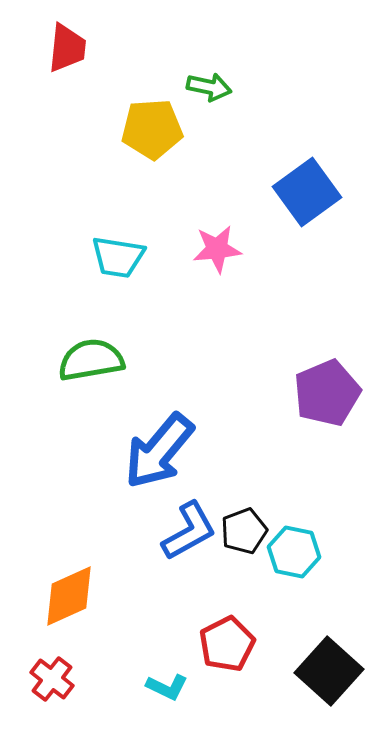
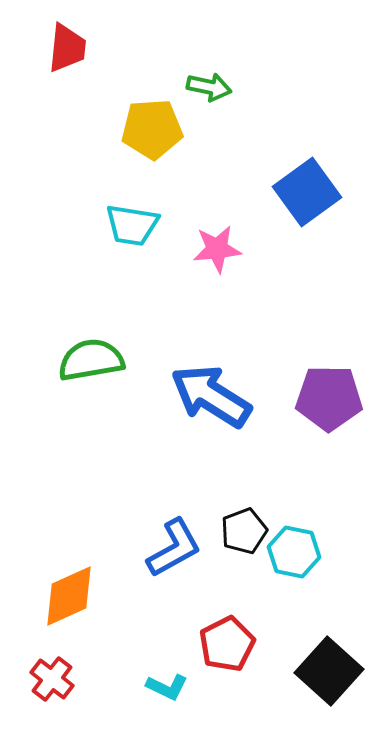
cyan trapezoid: moved 14 px right, 32 px up
purple pentagon: moved 2 px right, 5 px down; rotated 24 degrees clockwise
blue arrow: moved 52 px right, 55 px up; rotated 82 degrees clockwise
blue L-shape: moved 15 px left, 17 px down
